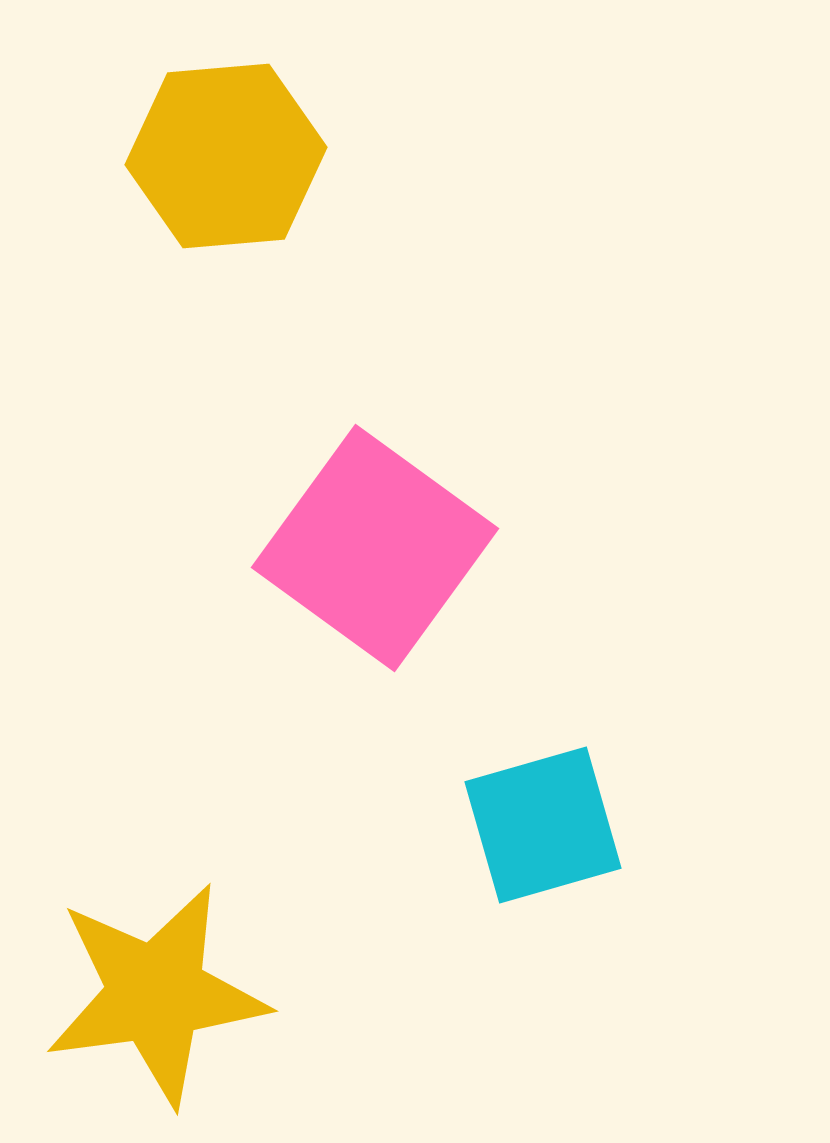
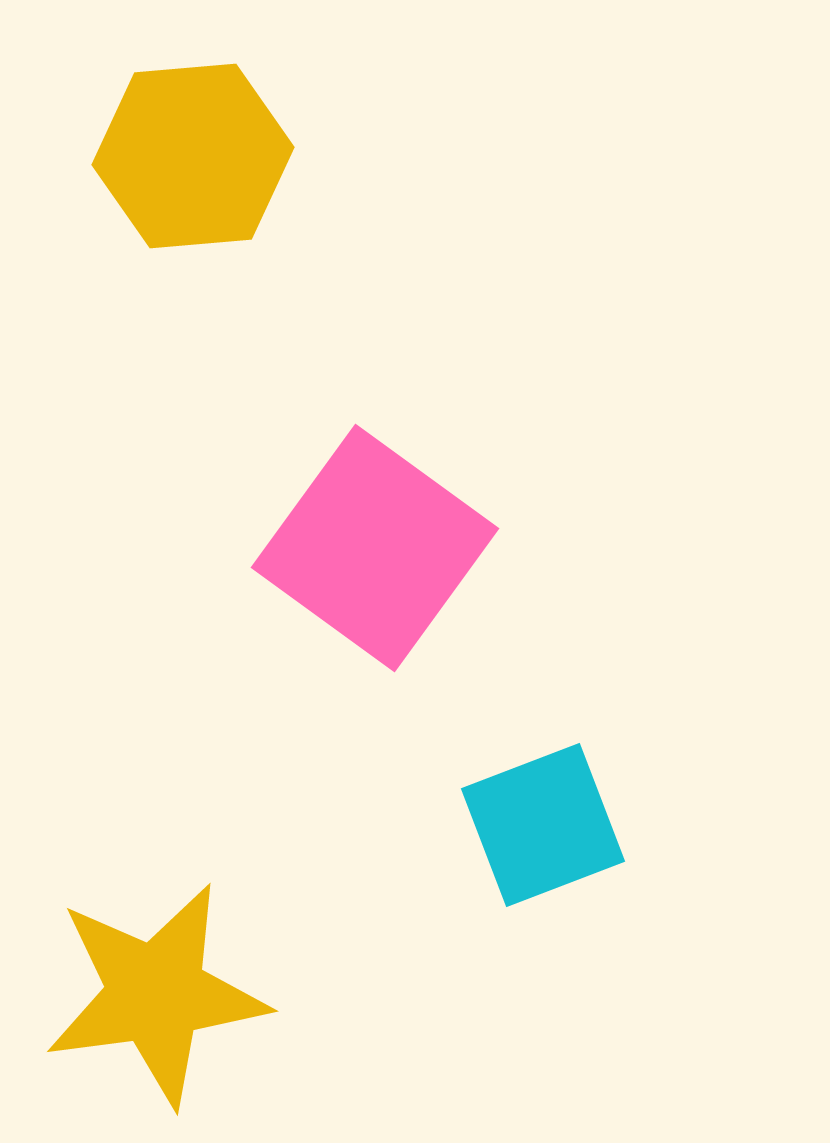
yellow hexagon: moved 33 px left
cyan square: rotated 5 degrees counterclockwise
